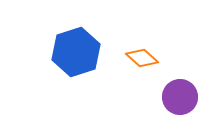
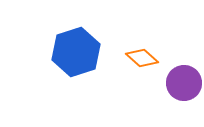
purple circle: moved 4 px right, 14 px up
